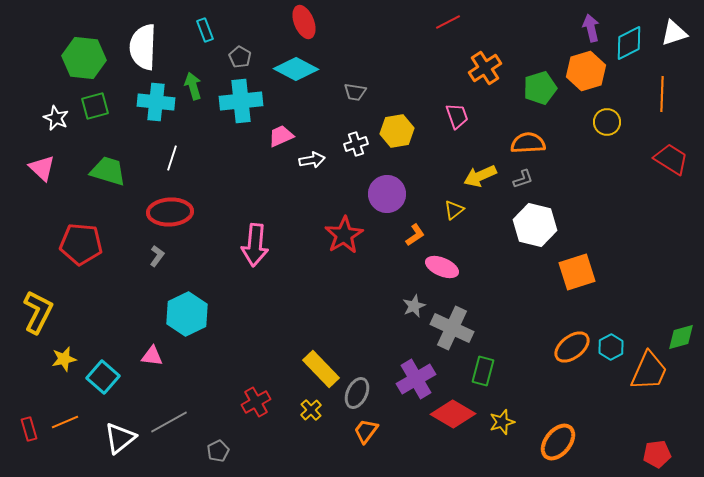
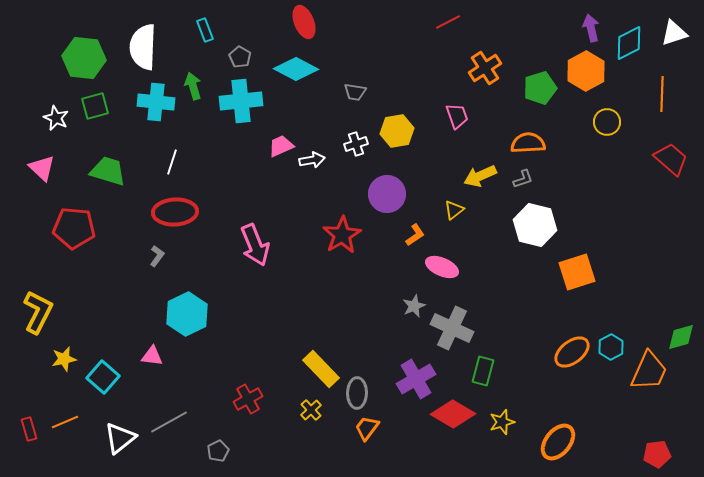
orange hexagon at (586, 71): rotated 12 degrees counterclockwise
pink trapezoid at (281, 136): moved 10 px down
white line at (172, 158): moved 4 px down
red trapezoid at (671, 159): rotated 9 degrees clockwise
red ellipse at (170, 212): moved 5 px right
red star at (344, 235): moved 2 px left
red pentagon at (81, 244): moved 7 px left, 16 px up
pink arrow at (255, 245): rotated 27 degrees counterclockwise
orange ellipse at (572, 347): moved 5 px down
gray ellipse at (357, 393): rotated 24 degrees counterclockwise
red cross at (256, 402): moved 8 px left, 3 px up
orange trapezoid at (366, 431): moved 1 px right, 3 px up
